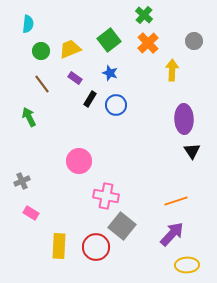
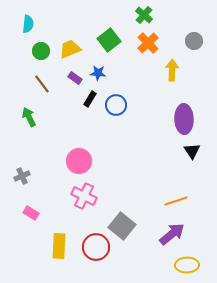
blue star: moved 12 px left; rotated 14 degrees counterclockwise
gray cross: moved 5 px up
pink cross: moved 22 px left; rotated 15 degrees clockwise
purple arrow: rotated 8 degrees clockwise
